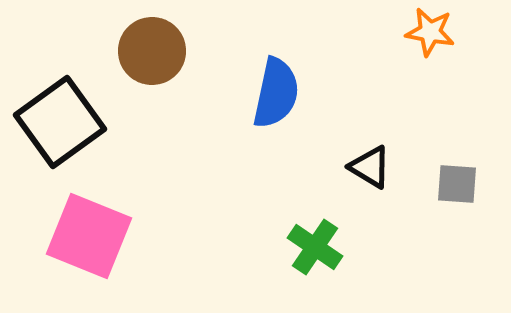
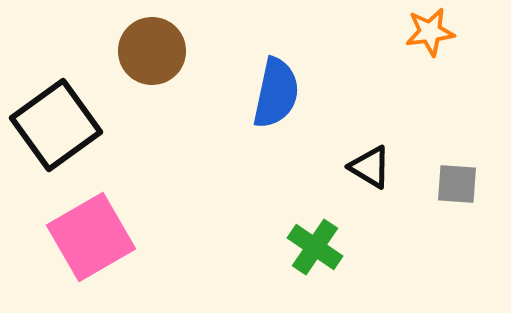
orange star: rotated 18 degrees counterclockwise
black square: moved 4 px left, 3 px down
pink square: moved 2 px right, 1 px down; rotated 38 degrees clockwise
